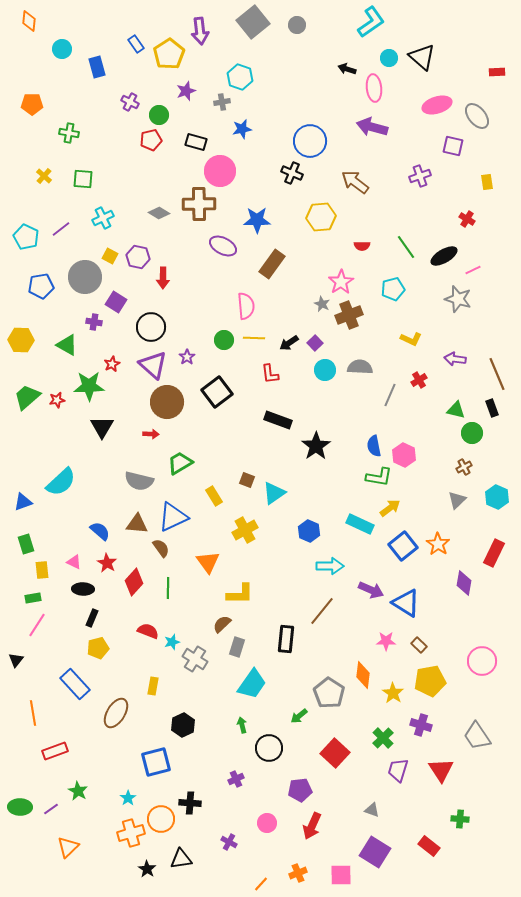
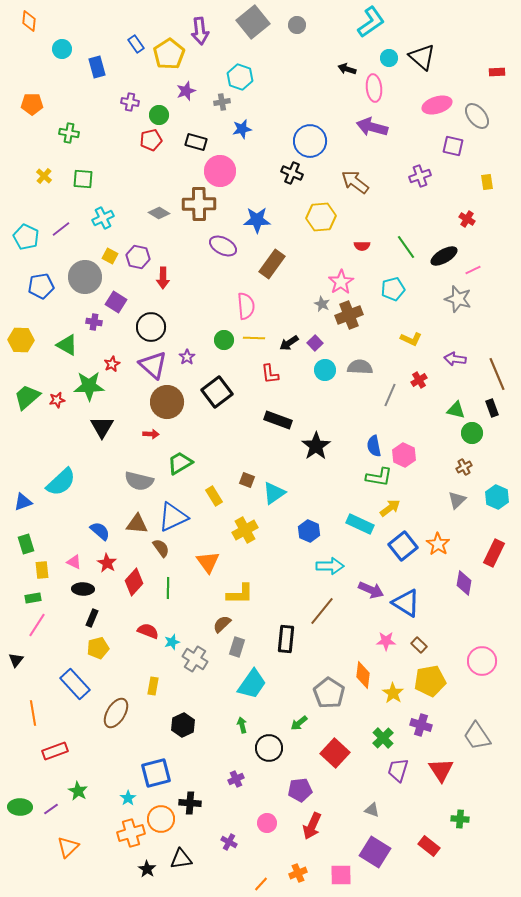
purple cross at (130, 102): rotated 18 degrees counterclockwise
green arrow at (299, 716): moved 7 px down
blue square at (156, 762): moved 11 px down
